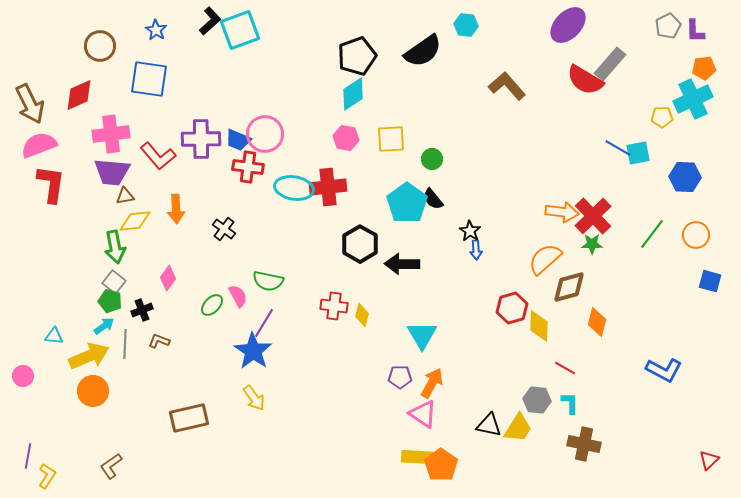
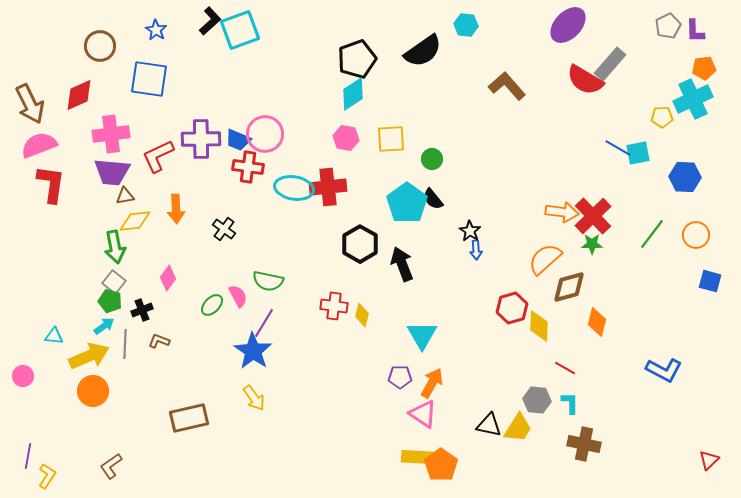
black pentagon at (357, 56): moved 3 px down
red L-shape at (158, 156): rotated 105 degrees clockwise
black arrow at (402, 264): rotated 68 degrees clockwise
